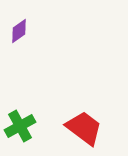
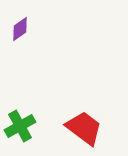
purple diamond: moved 1 px right, 2 px up
